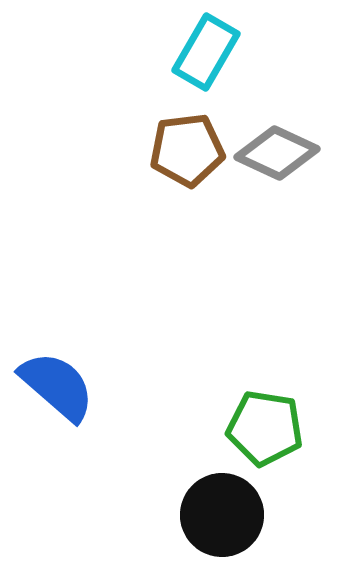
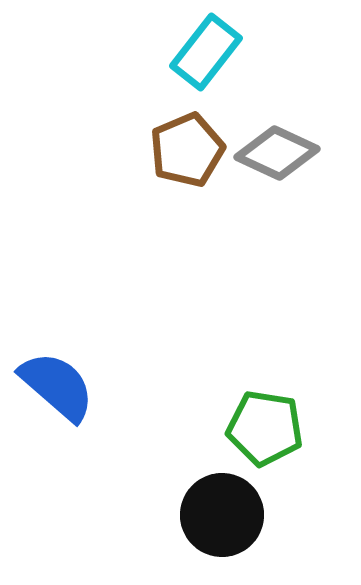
cyan rectangle: rotated 8 degrees clockwise
brown pentagon: rotated 16 degrees counterclockwise
